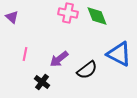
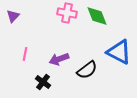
pink cross: moved 1 px left
purple triangle: moved 1 px right, 1 px up; rotated 32 degrees clockwise
blue triangle: moved 2 px up
purple arrow: rotated 18 degrees clockwise
black cross: moved 1 px right
